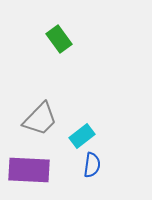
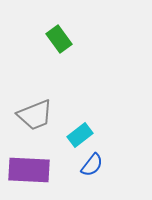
gray trapezoid: moved 5 px left, 4 px up; rotated 24 degrees clockwise
cyan rectangle: moved 2 px left, 1 px up
blue semicircle: rotated 30 degrees clockwise
